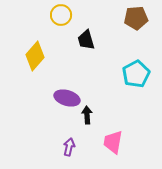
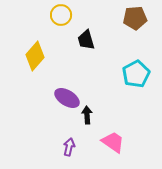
brown pentagon: moved 1 px left
purple ellipse: rotated 15 degrees clockwise
pink trapezoid: rotated 115 degrees clockwise
